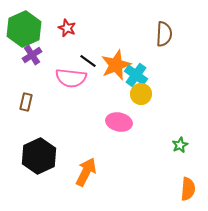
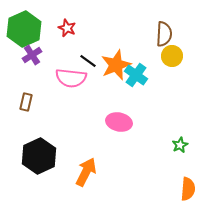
yellow circle: moved 31 px right, 38 px up
